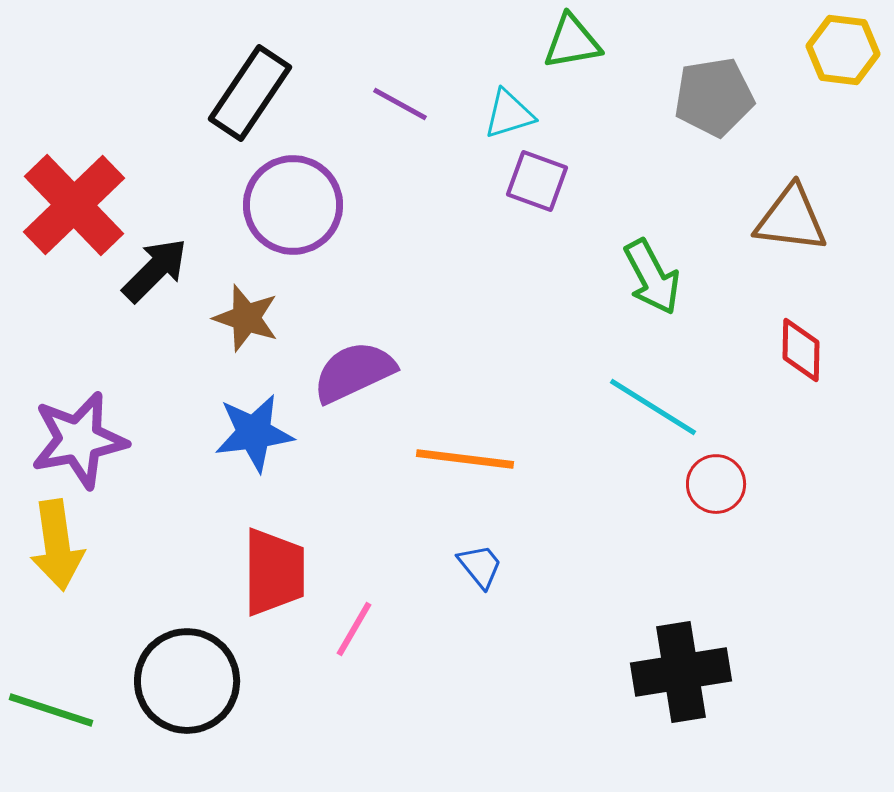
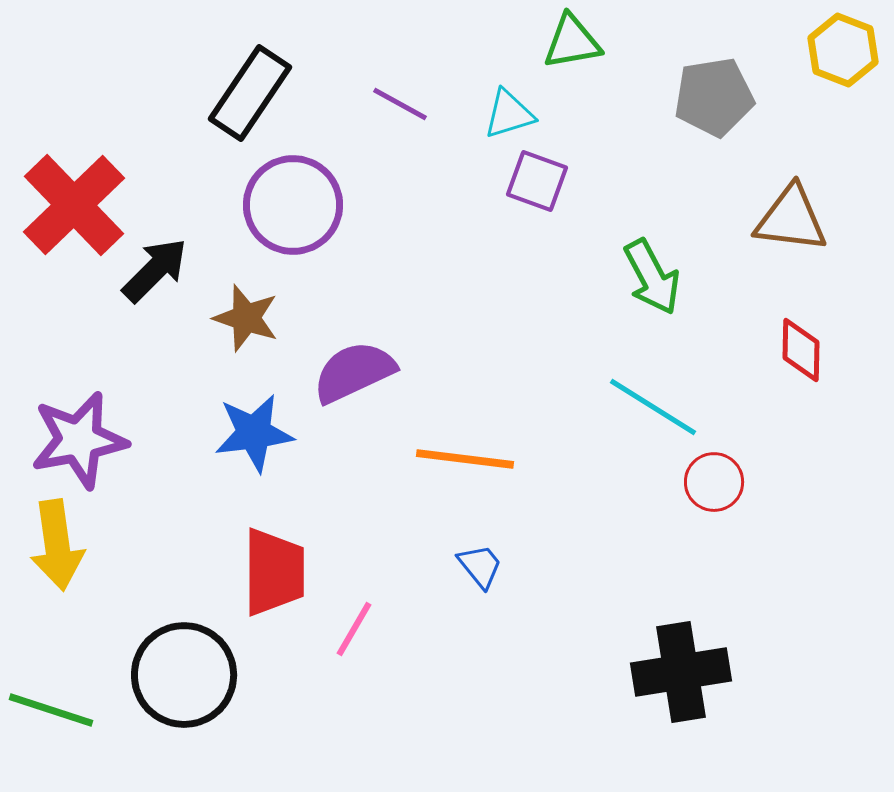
yellow hexagon: rotated 14 degrees clockwise
red circle: moved 2 px left, 2 px up
black circle: moved 3 px left, 6 px up
